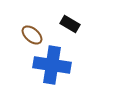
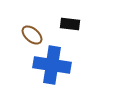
black rectangle: rotated 24 degrees counterclockwise
